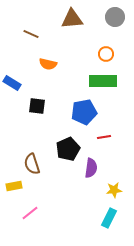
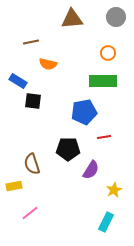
gray circle: moved 1 px right
brown line: moved 8 px down; rotated 35 degrees counterclockwise
orange circle: moved 2 px right, 1 px up
blue rectangle: moved 6 px right, 2 px up
black square: moved 4 px left, 5 px up
black pentagon: rotated 25 degrees clockwise
purple semicircle: moved 2 px down; rotated 24 degrees clockwise
yellow star: rotated 21 degrees counterclockwise
cyan rectangle: moved 3 px left, 4 px down
